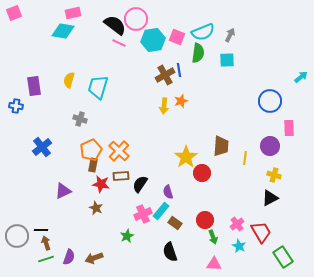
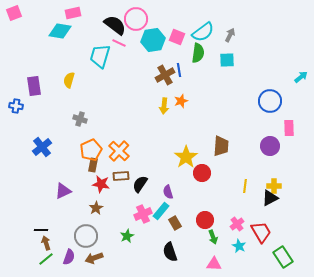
cyan diamond at (63, 31): moved 3 px left
cyan semicircle at (203, 32): rotated 15 degrees counterclockwise
cyan trapezoid at (98, 87): moved 2 px right, 31 px up
yellow line at (245, 158): moved 28 px down
yellow cross at (274, 175): moved 11 px down; rotated 16 degrees counterclockwise
brown star at (96, 208): rotated 16 degrees clockwise
brown rectangle at (175, 223): rotated 24 degrees clockwise
gray circle at (17, 236): moved 69 px right
green line at (46, 259): rotated 21 degrees counterclockwise
